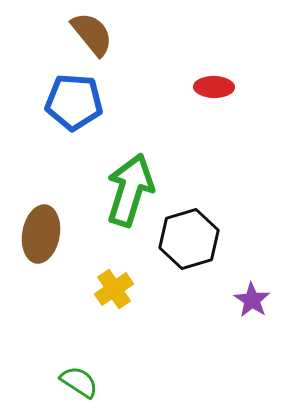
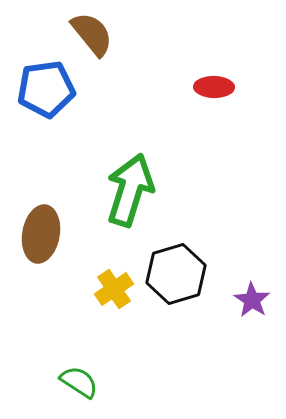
blue pentagon: moved 28 px left, 13 px up; rotated 12 degrees counterclockwise
black hexagon: moved 13 px left, 35 px down
